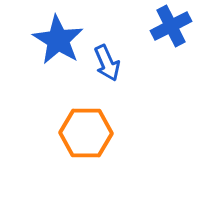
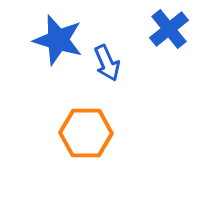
blue cross: moved 2 px left, 3 px down; rotated 12 degrees counterclockwise
blue star: rotated 15 degrees counterclockwise
